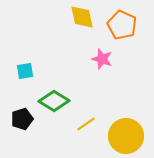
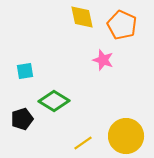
pink star: moved 1 px right, 1 px down
yellow line: moved 3 px left, 19 px down
